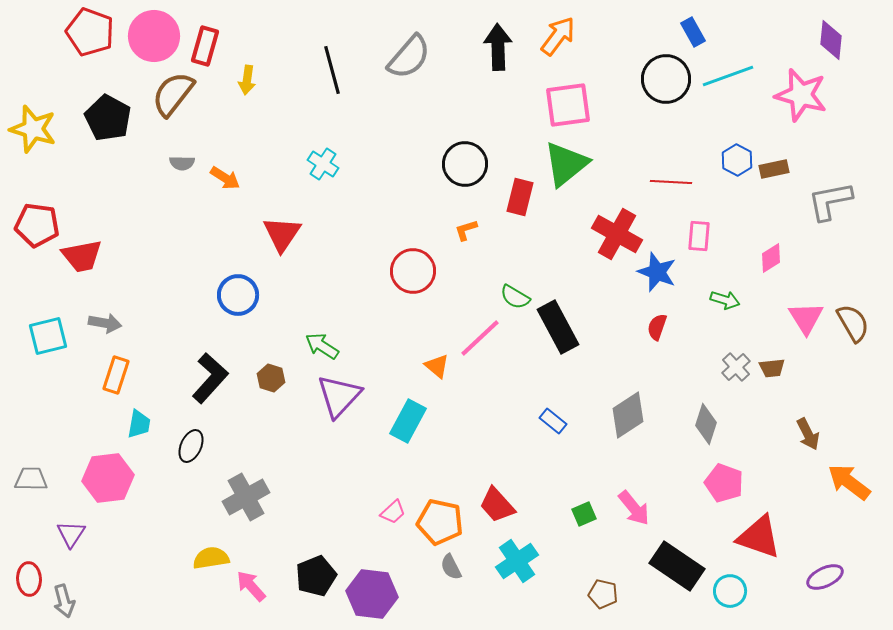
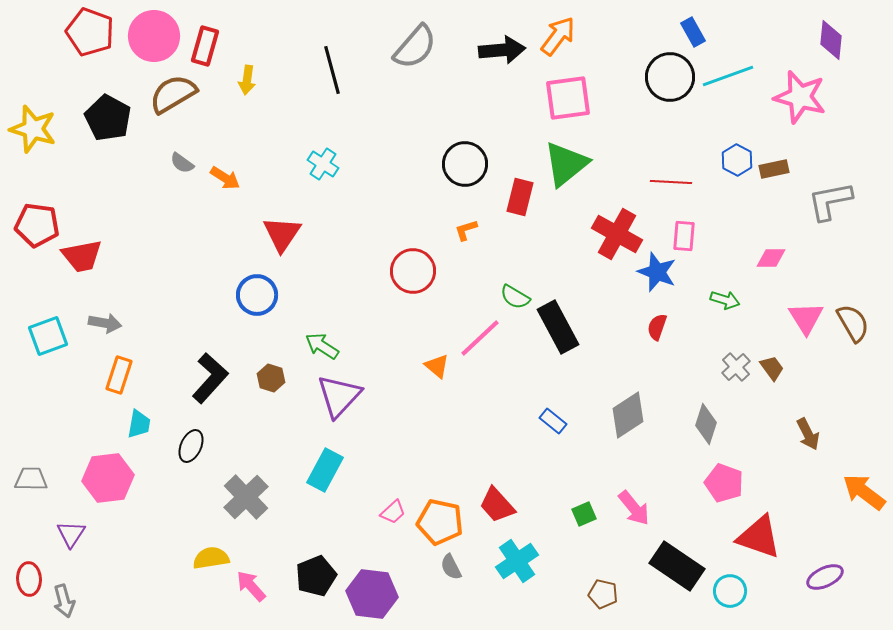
black arrow at (498, 47): moved 4 px right, 3 px down; rotated 87 degrees clockwise
gray semicircle at (409, 57): moved 6 px right, 10 px up
black circle at (666, 79): moved 4 px right, 2 px up
brown semicircle at (173, 94): rotated 21 degrees clockwise
pink star at (801, 95): moved 1 px left, 2 px down
pink square at (568, 105): moved 7 px up
gray semicircle at (182, 163): rotated 35 degrees clockwise
pink rectangle at (699, 236): moved 15 px left
pink diamond at (771, 258): rotated 32 degrees clockwise
blue circle at (238, 295): moved 19 px right
cyan square at (48, 336): rotated 6 degrees counterclockwise
brown trapezoid at (772, 368): rotated 120 degrees counterclockwise
orange rectangle at (116, 375): moved 3 px right
cyan rectangle at (408, 421): moved 83 px left, 49 px down
orange arrow at (849, 482): moved 15 px right, 10 px down
gray cross at (246, 497): rotated 15 degrees counterclockwise
